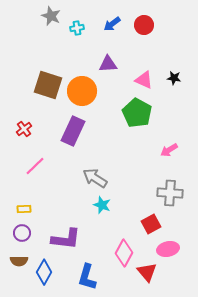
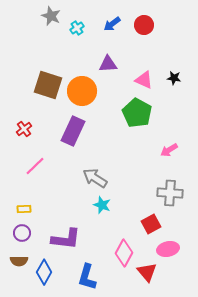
cyan cross: rotated 24 degrees counterclockwise
